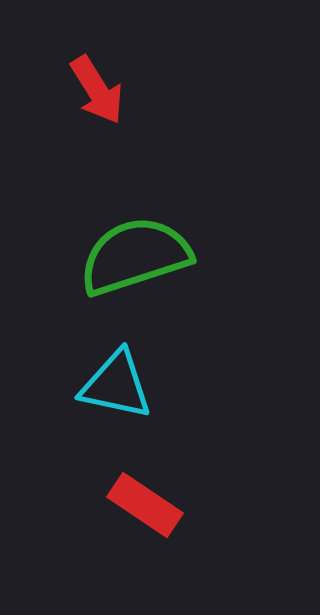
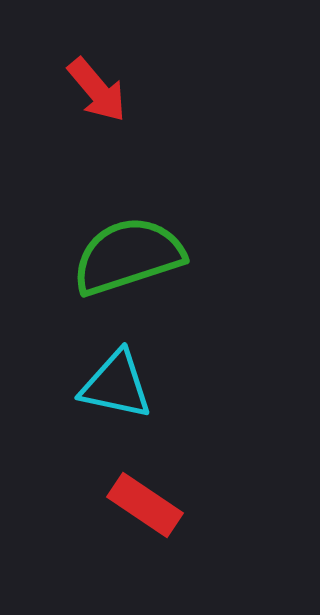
red arrow: rotated 8 degrees counterclockwise
green semicircle: moved 7 px left
